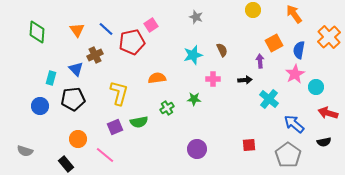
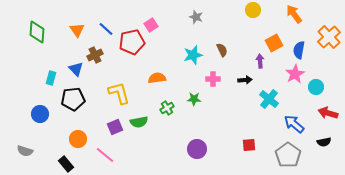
yellow L-shape: rotated 30 degrees counterclockwise
blue circle: moved 8 px down
